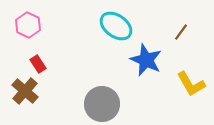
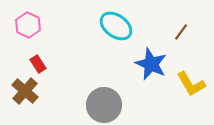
blue star: moved 5 px right, 4 px down
gray circle: moved 2 px right, 1 px down
